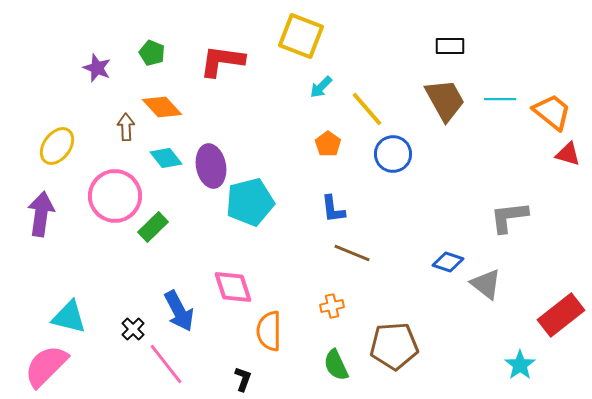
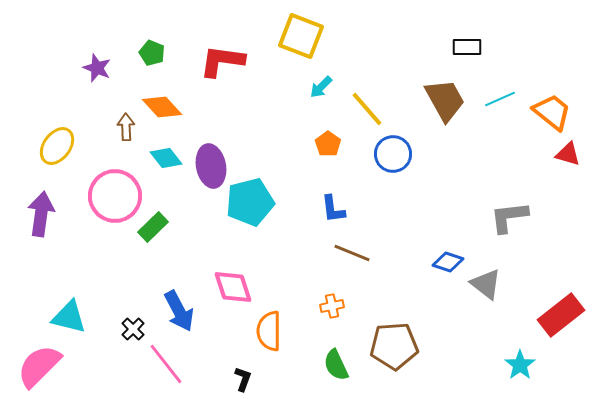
black rectangle: moved 17 px right, 1 px down
cyan line: rotated 24 degrees counterclockwise
pink semicircle: moved 7 px left
